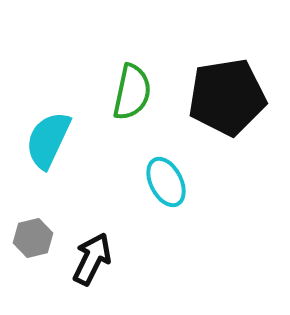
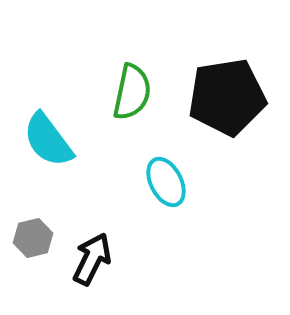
cyan semicircle: rotated 62 degrees counterclockwise
